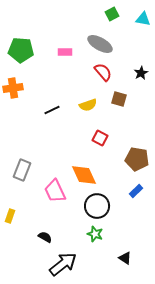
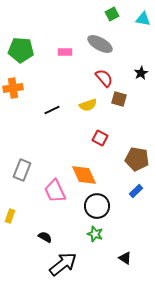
red semicircle: moved 1 px right, 6 px down
